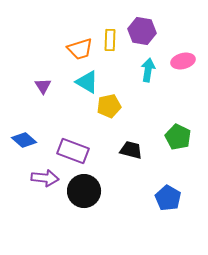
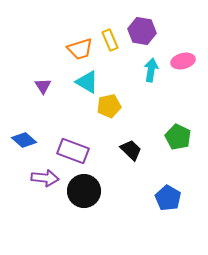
yellow rectangle: rotated 25 degrees counterclockwise
cyan arrow: moved 3 px right
black trapezoid: rotated 30 degrees clockwise
